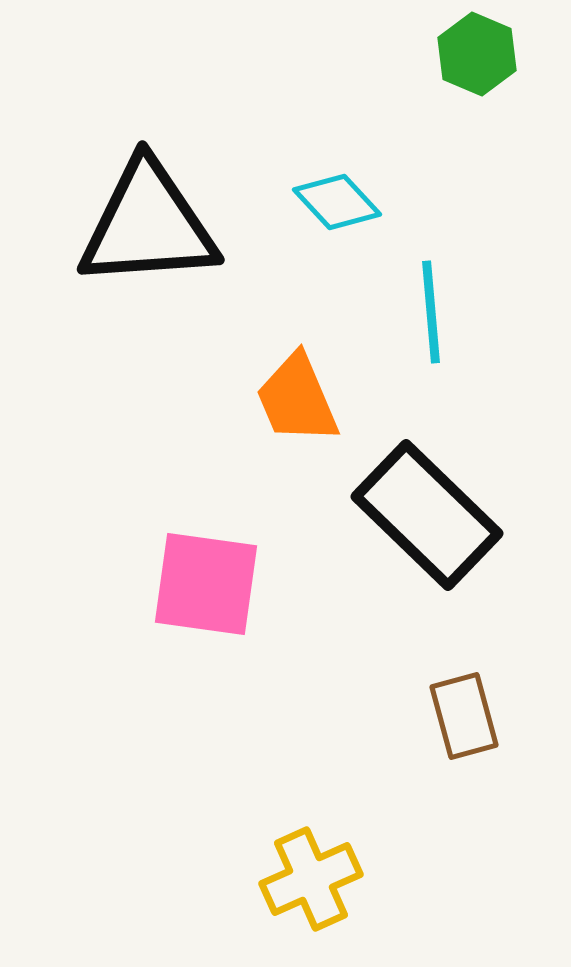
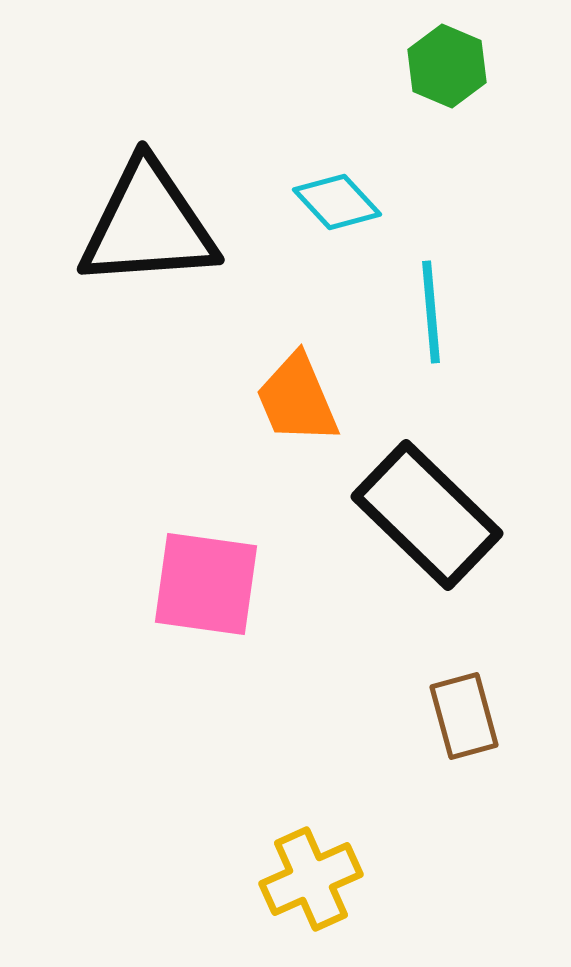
green hexagon: moved 30 px left, 12 px down
